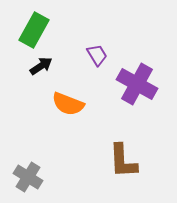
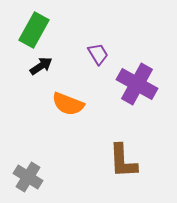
purple trapezoid: moved 1 px right, 1 px up
